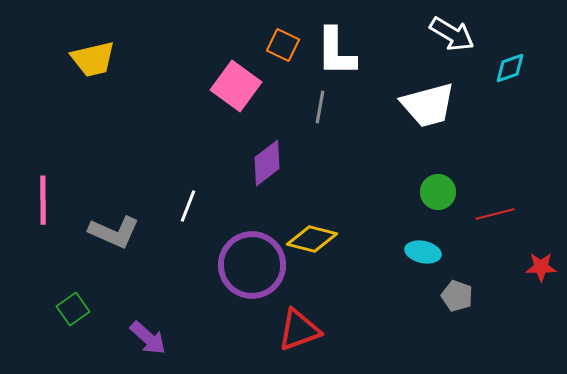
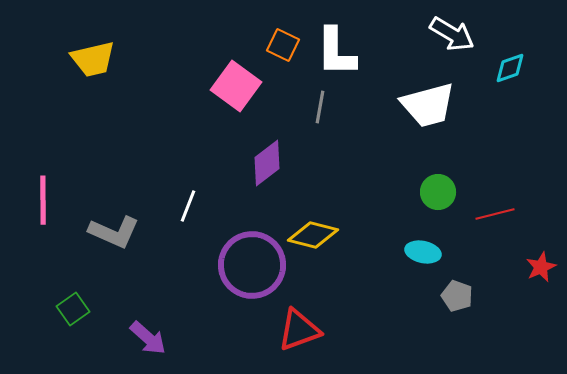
yellow diamond: moved 1 px right, 4 px up
red star: rotated 24 degrees counterclockwise
